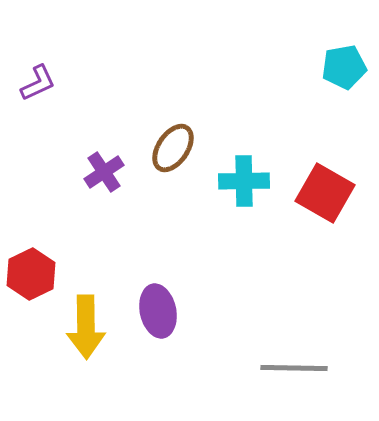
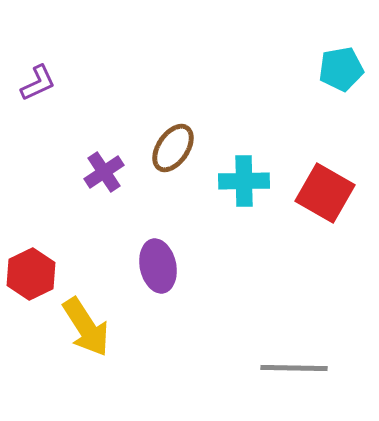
cyan pentagon: moved 3 px left, 2 px down
purple ellipse: moved 45 px up
yellow arrow: rotated 32 degrees counterclockwise
